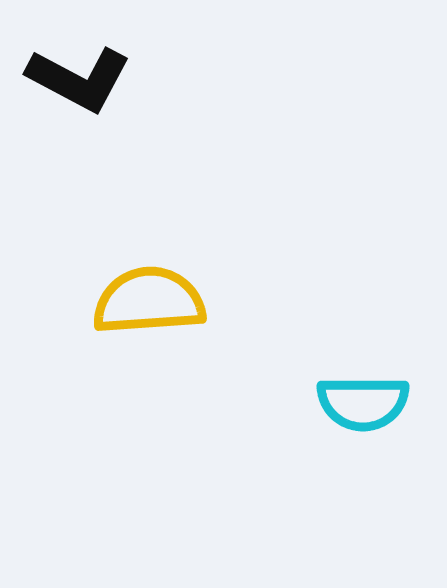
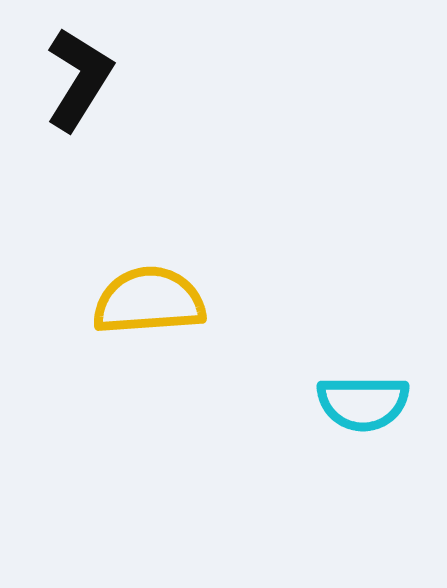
black L-shape: rotated 86 degrees counterclockwise
